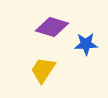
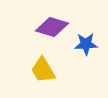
yellow trapezoid: rotated 64 degrees counterclockwise
